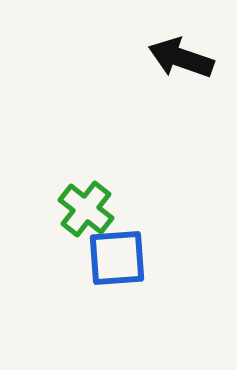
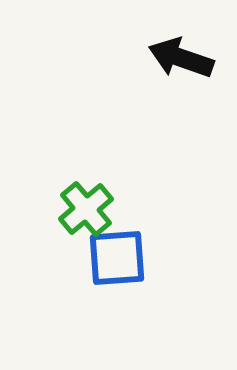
green cross: rotated 12 degrees clockwise
